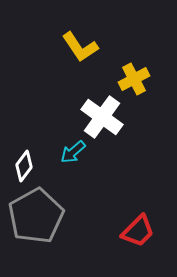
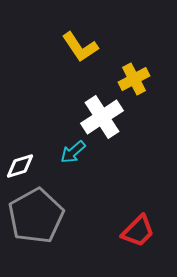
white cross: rotated 21 degrees clockwise
white diamond: moved 4 px left; rotated 36 degrees clockwise
